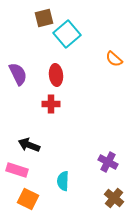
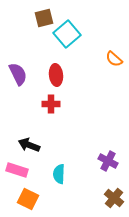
purple cross: moved 1 px up
cyan semicircle: moved 4 px left, 7 px up
